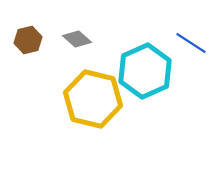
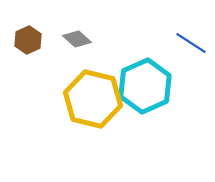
brown hexagon: rotated 12 degrees counterclockwise
cyan hexagon: moved 15 px down
